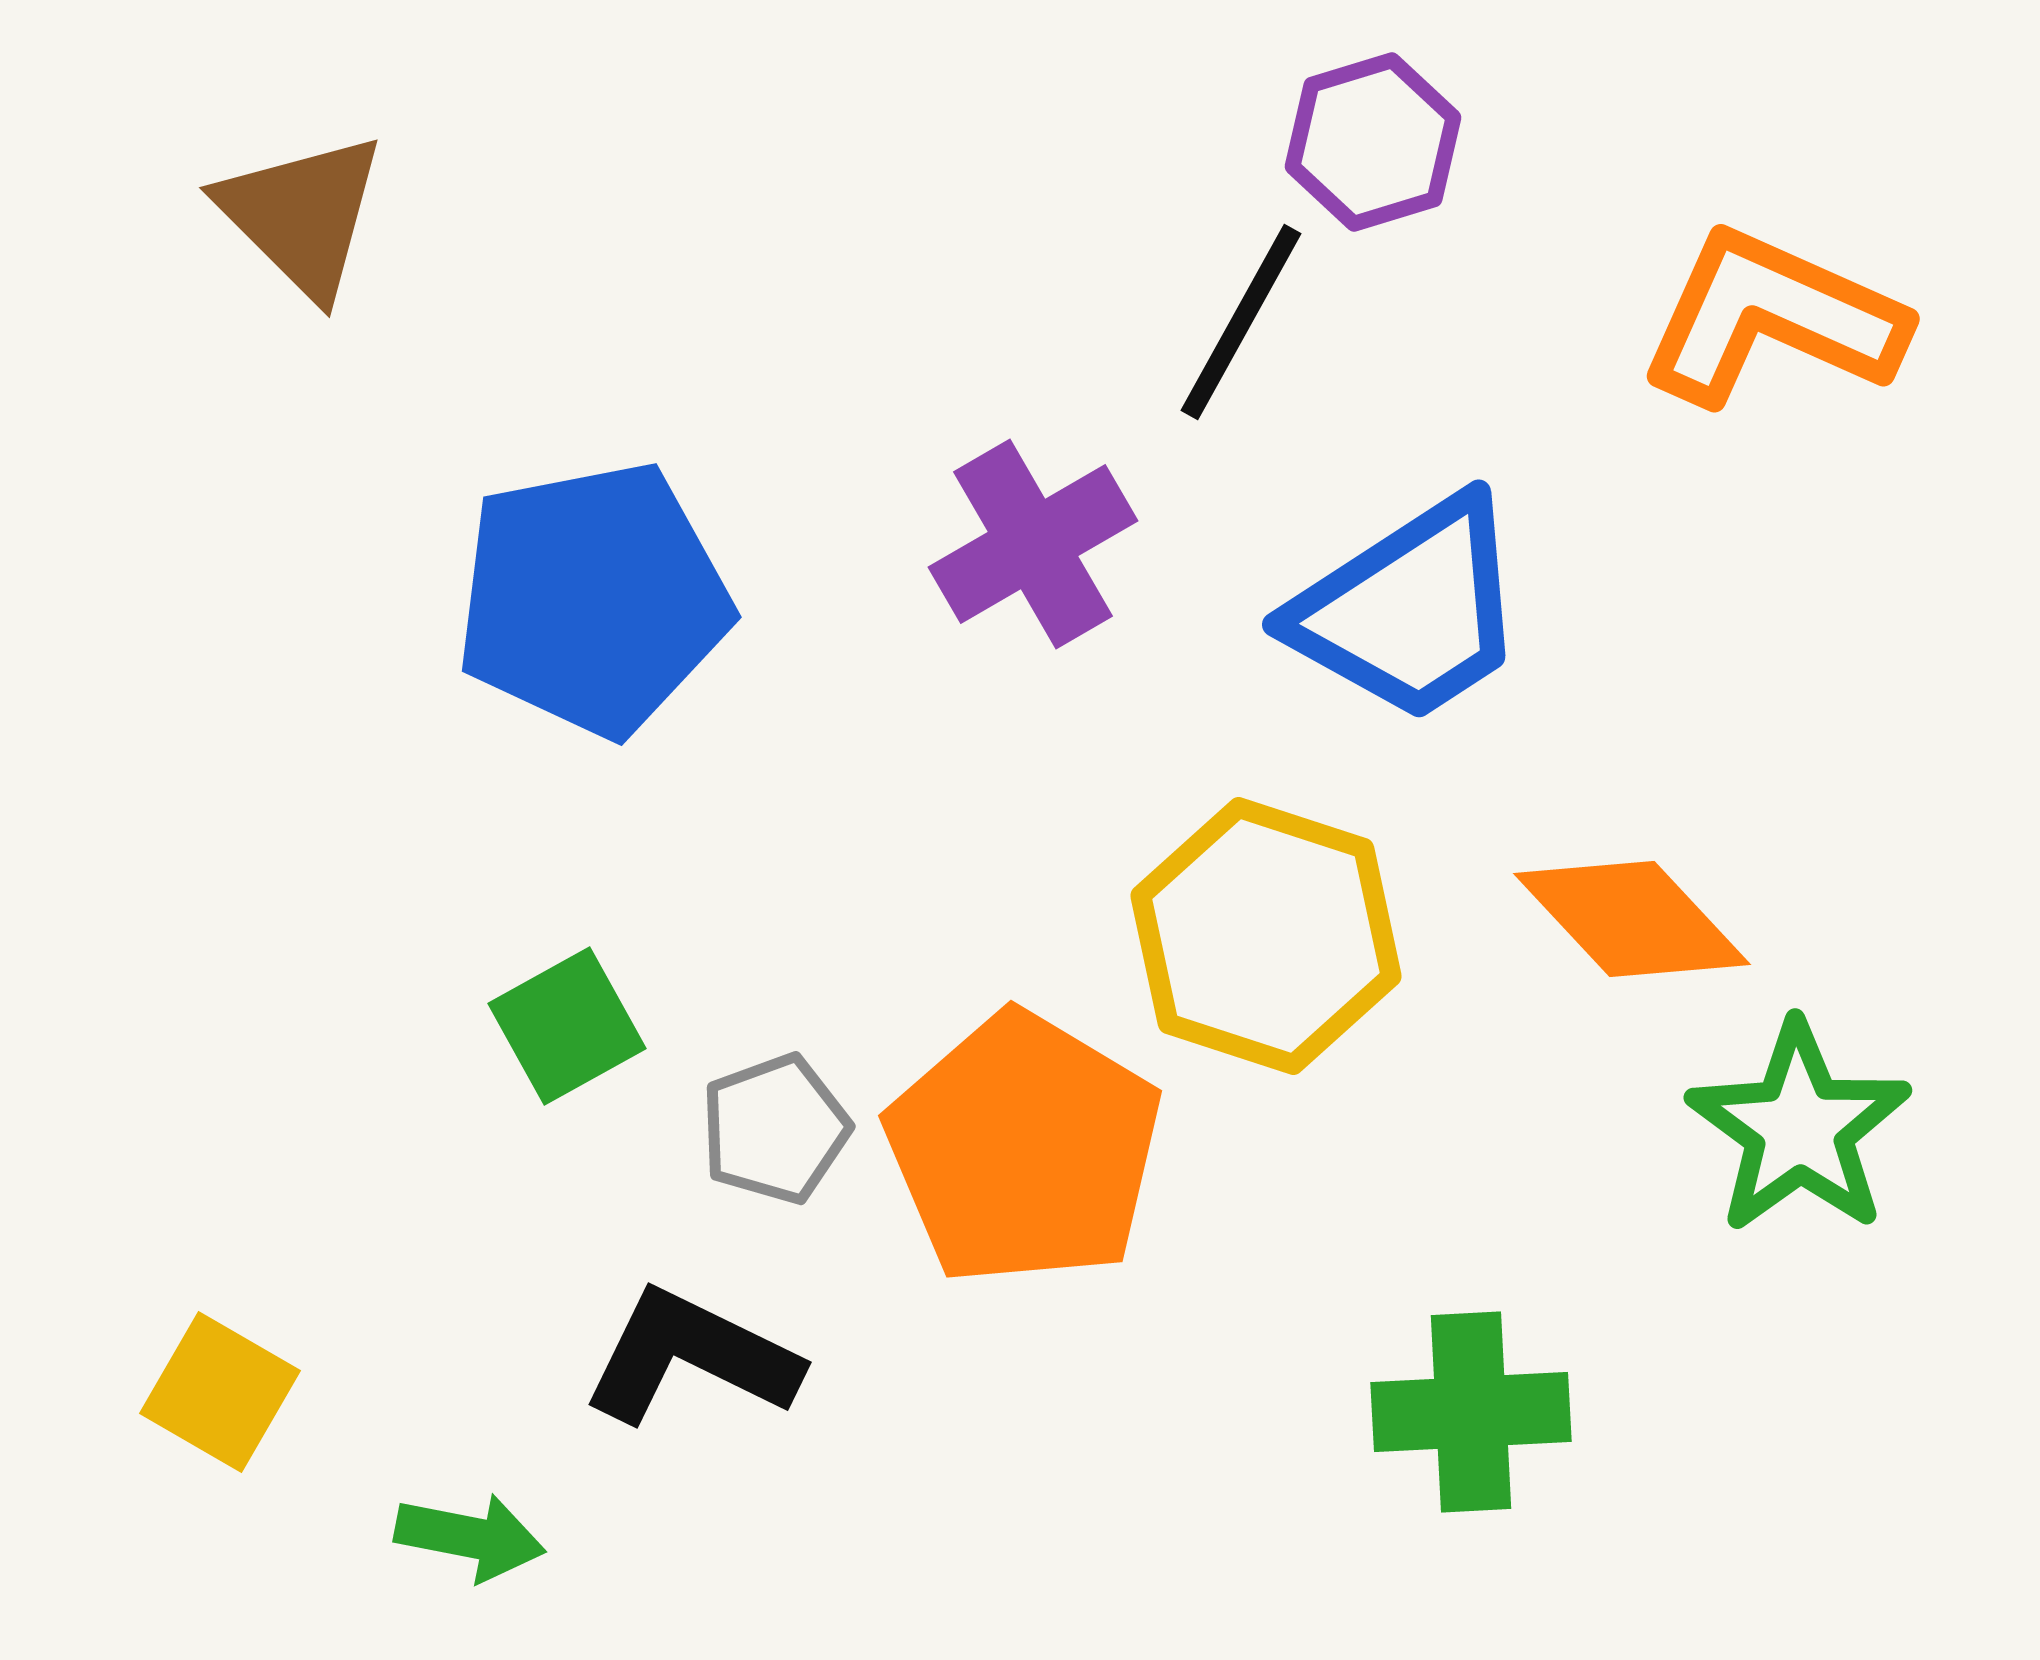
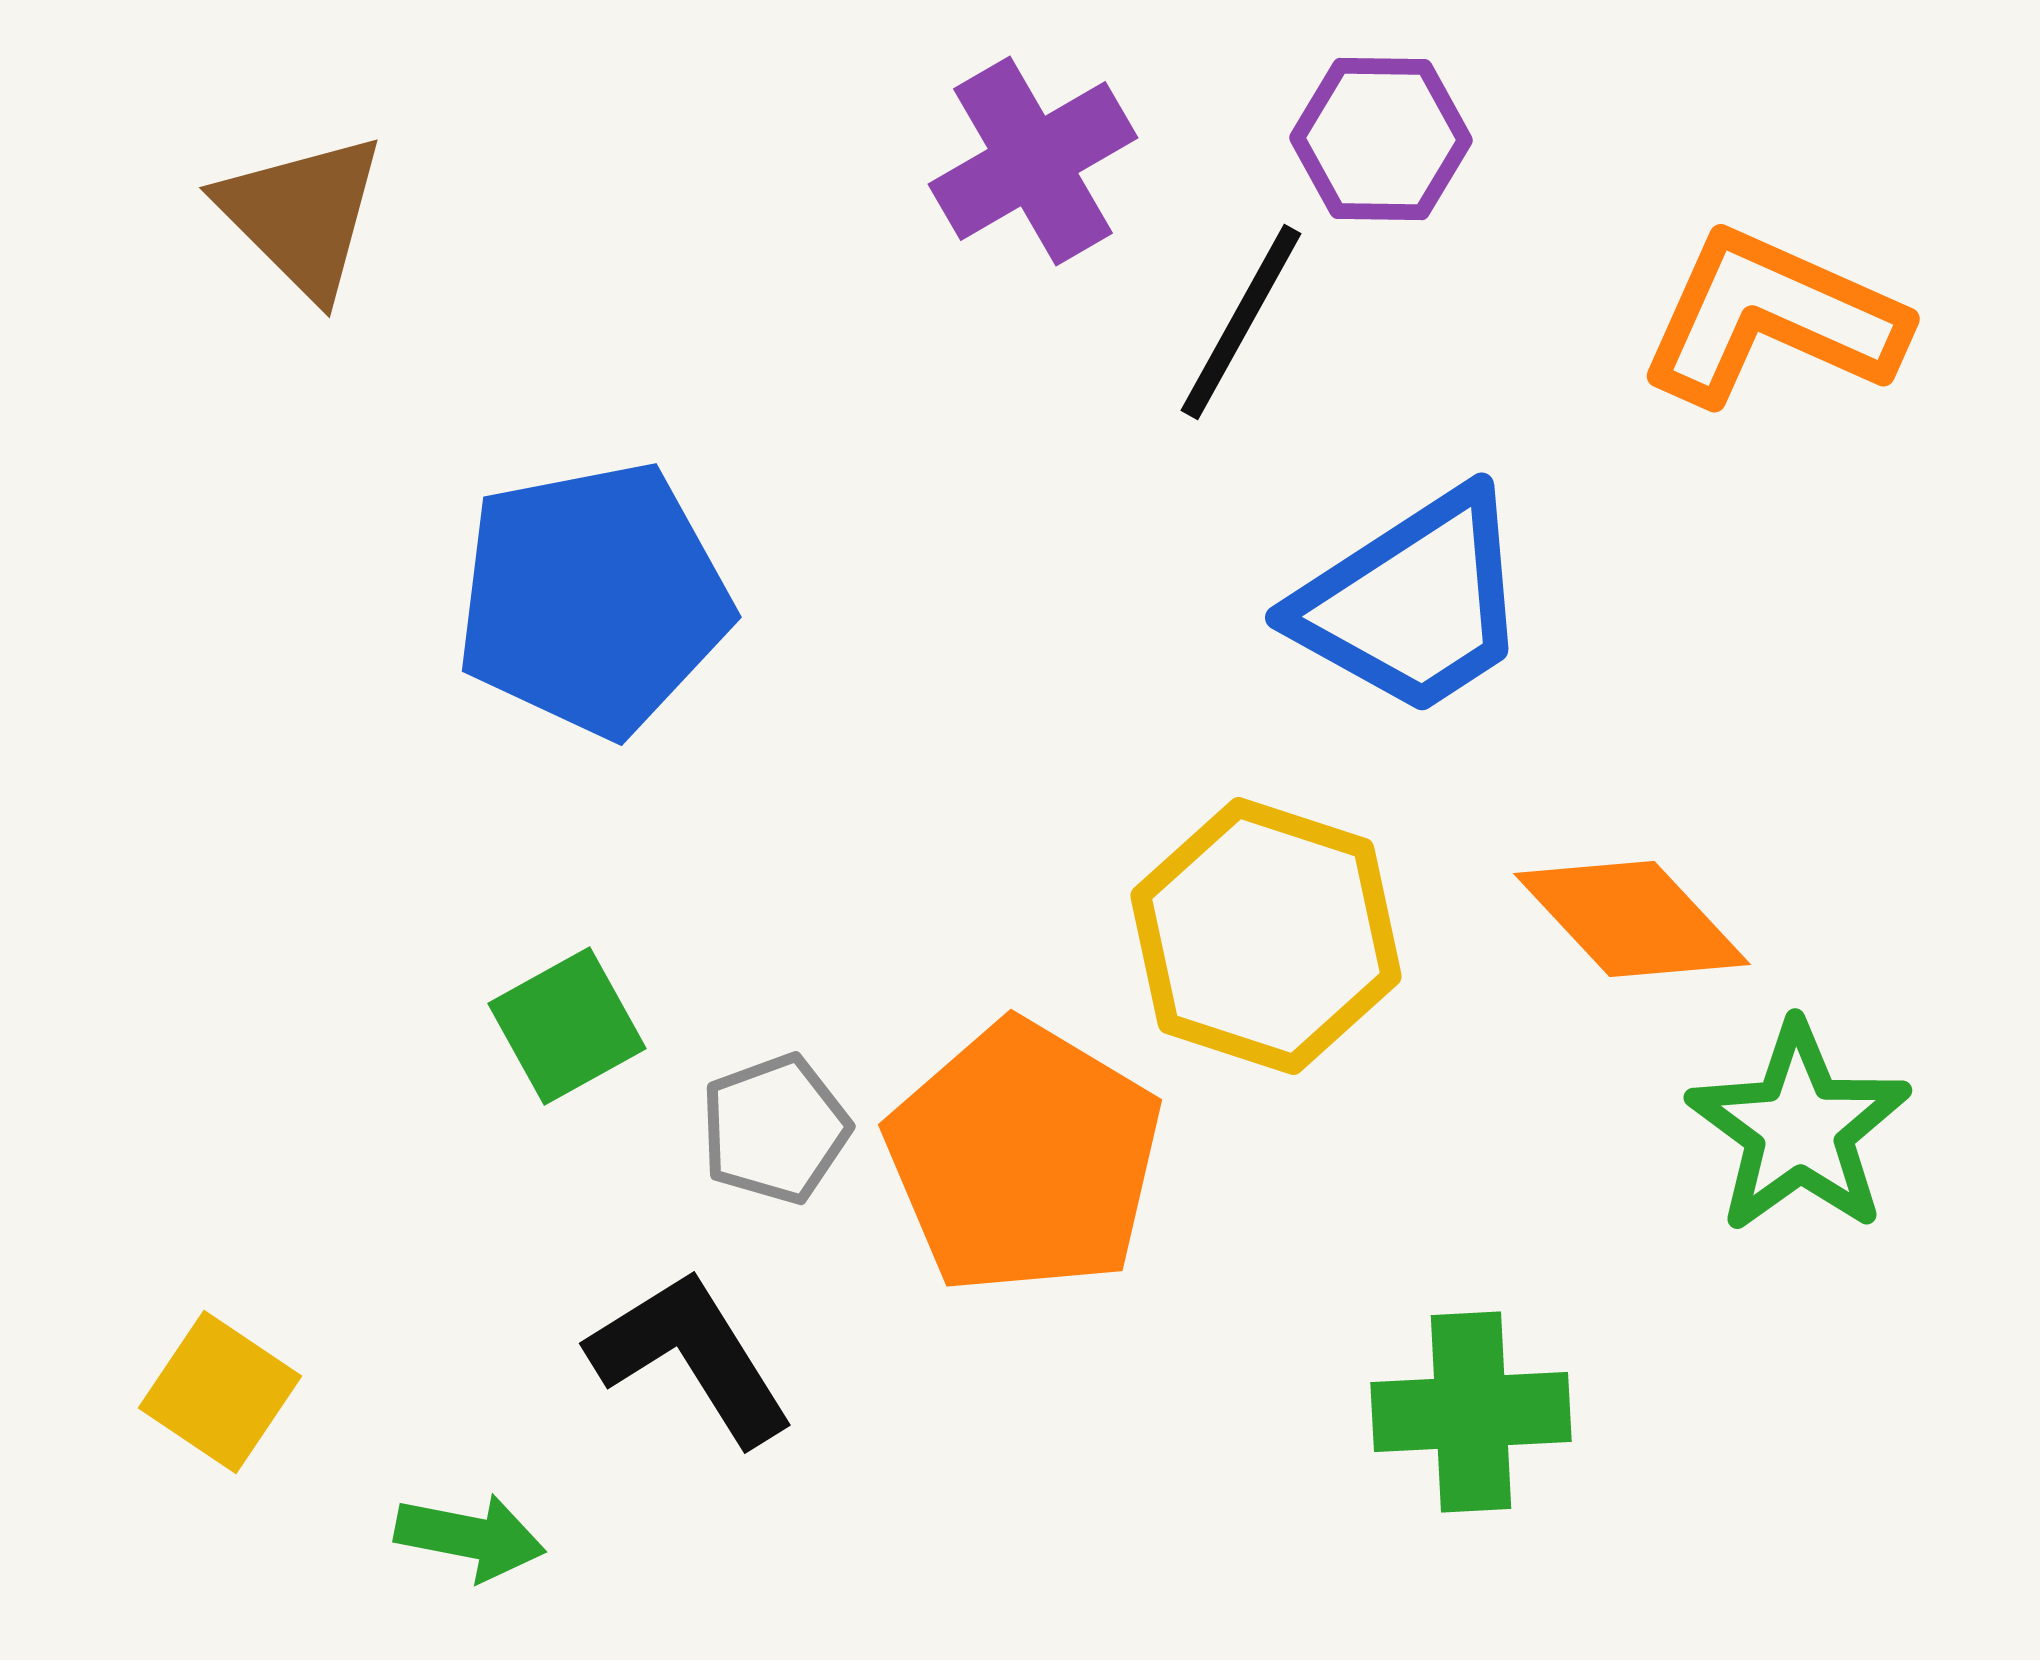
purple hexagon: moved 8 px right, 3 px up; rotated 18 degrees clockwise
purple cross: moved 383 px up
blue trapezoid: moved 3 px right, 7 px up
orange pentagon: moved 9 px down
black L-shape: rotated 32 degrees clockwise
yellow square: rotated 4 degrees clockwise
